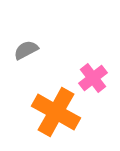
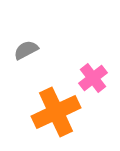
orange cross: rotated 36 degrees clockwise
